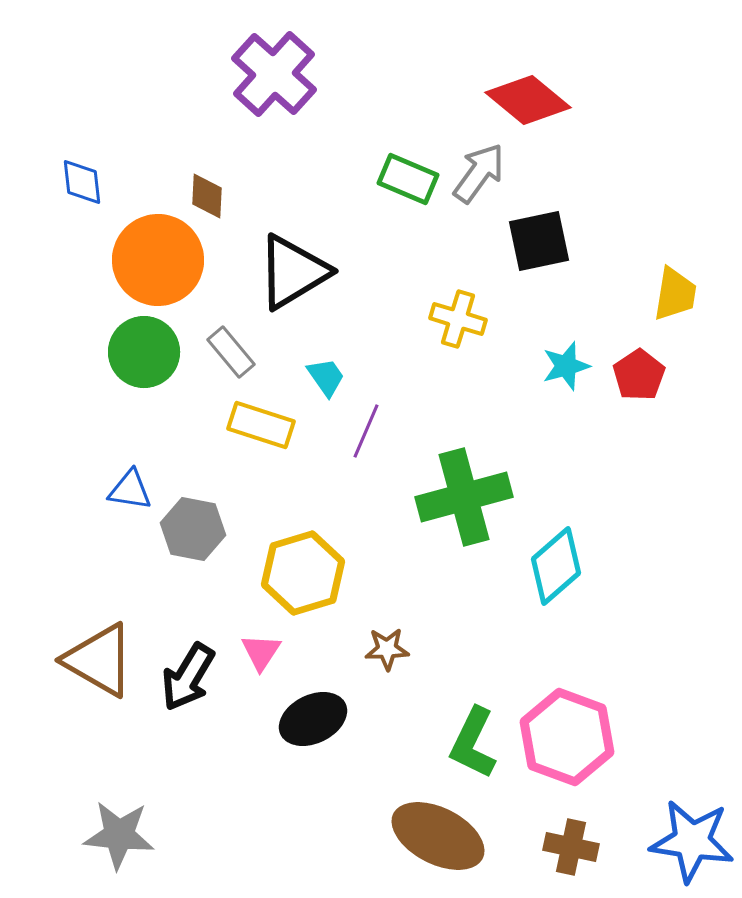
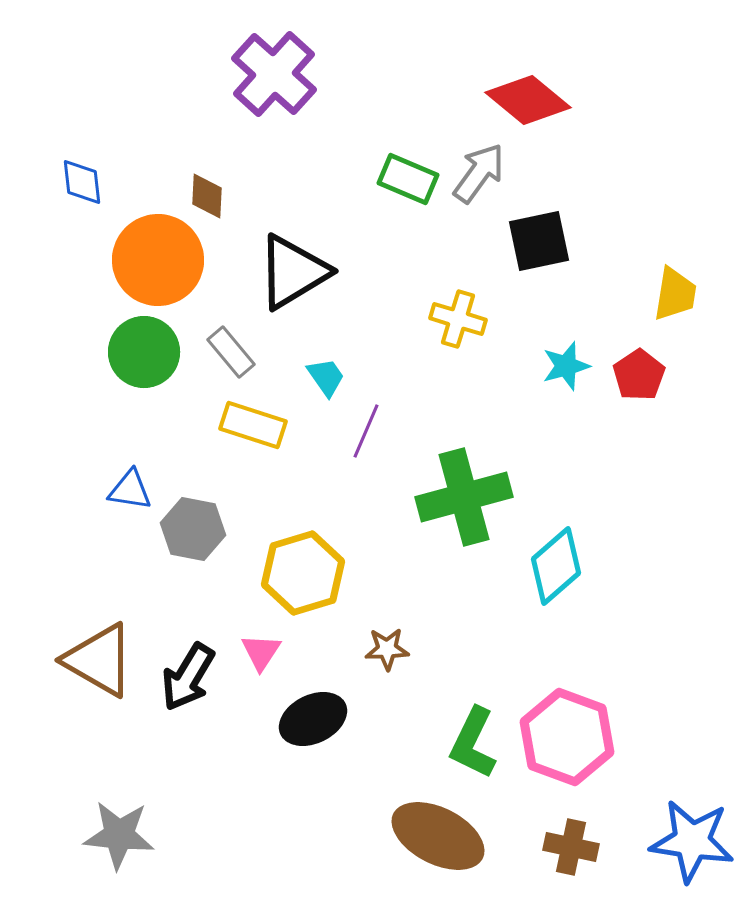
yellow rectangle: moved 8 px left
